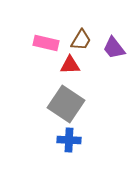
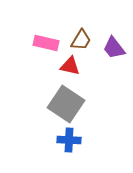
red triangle: moved 1 px down; rotated 15 degrees clockwise
